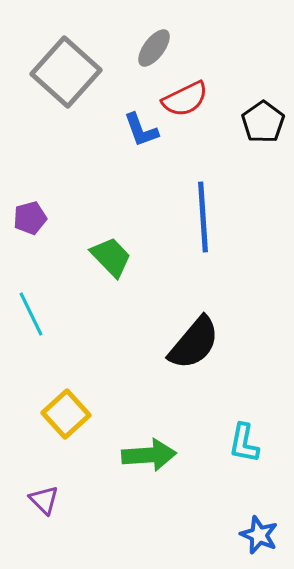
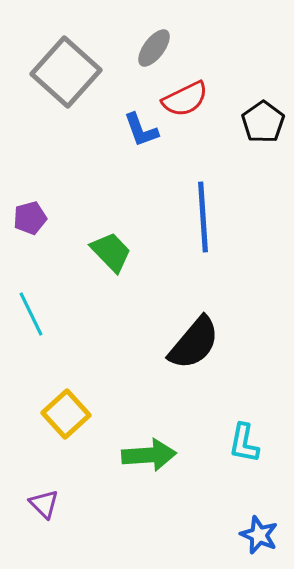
green trapezoid: moved 5 px up
purple triangle: moved 4 px down
